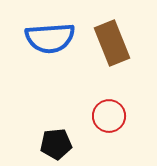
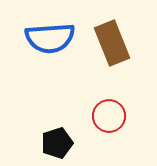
black pentagon: moved 1 px right, 1 px up; rotated 12 degrees counterclockwise
